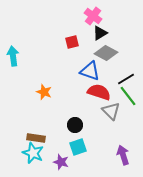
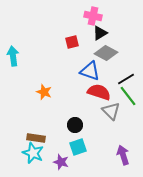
pink cross: rotated 24 degrees counterclockwise
